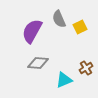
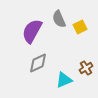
gray diamond: rotated 30 degrees counterclockwise
